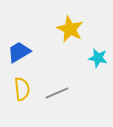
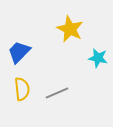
blue trapezoid: rotated 15 degrees counterclockwise
